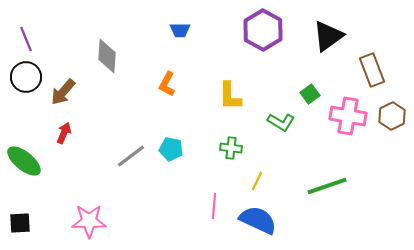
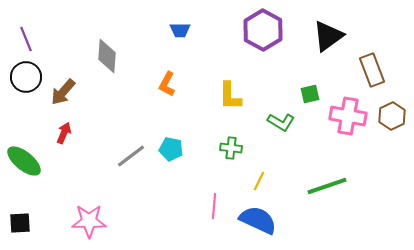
green square: rotated 24 degrees clockwise
yellow line: moved 2 px right
